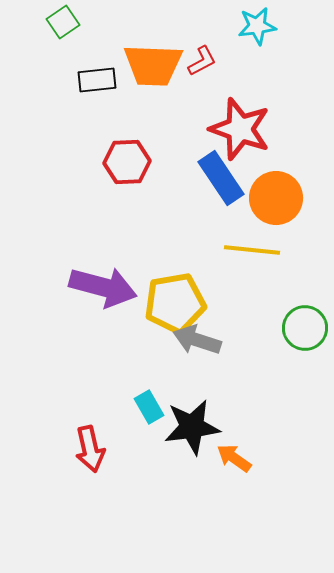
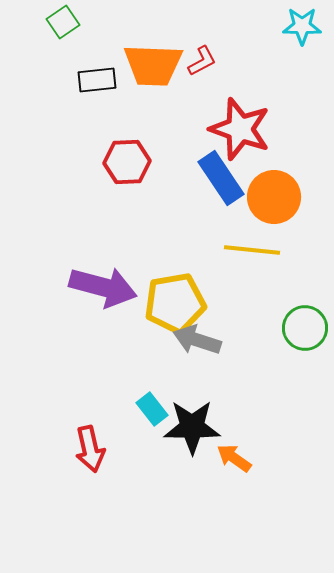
cyan star: moved 45 px right; rotated 9 degrees clockwise
orange circle: moved 2 px left, 1 px up
cyan rectangle: moved 3 px right, 2 px down; rotated 8 degrees counterclockwise
black star: rotated 8 degrees clockwise
